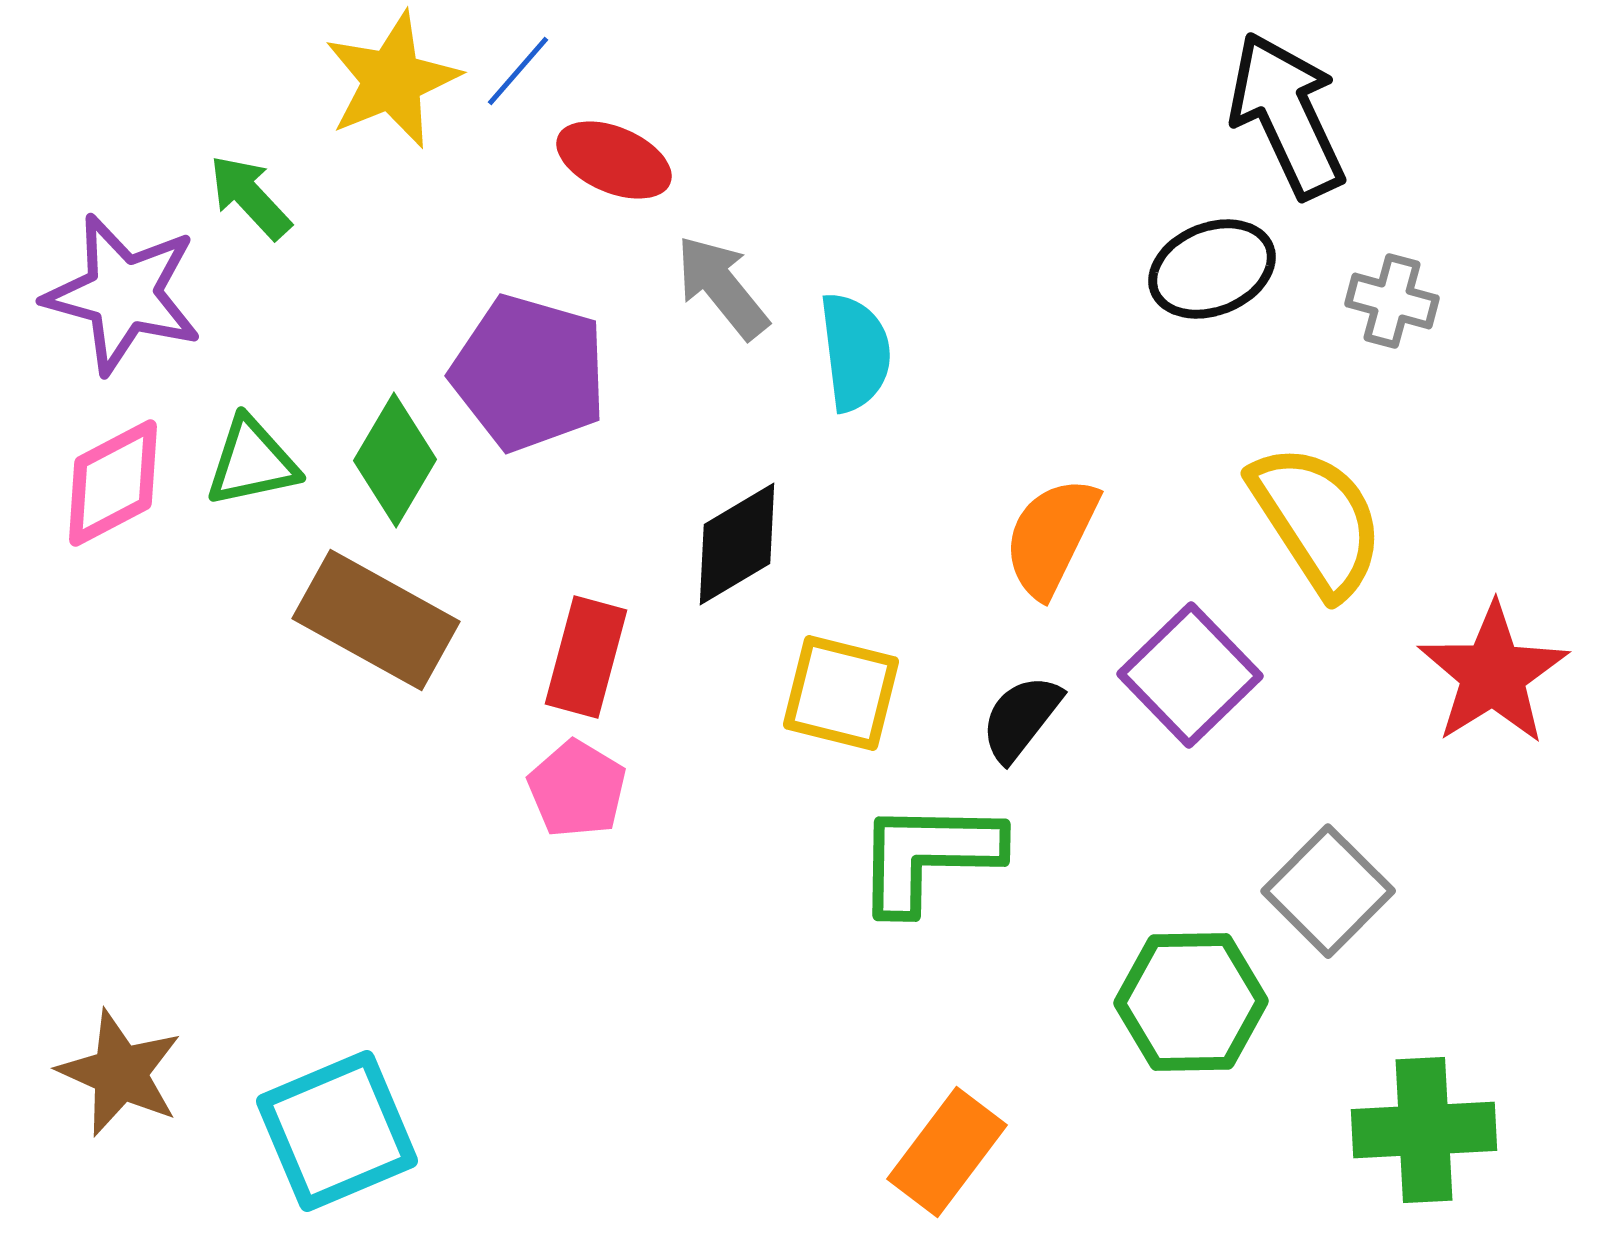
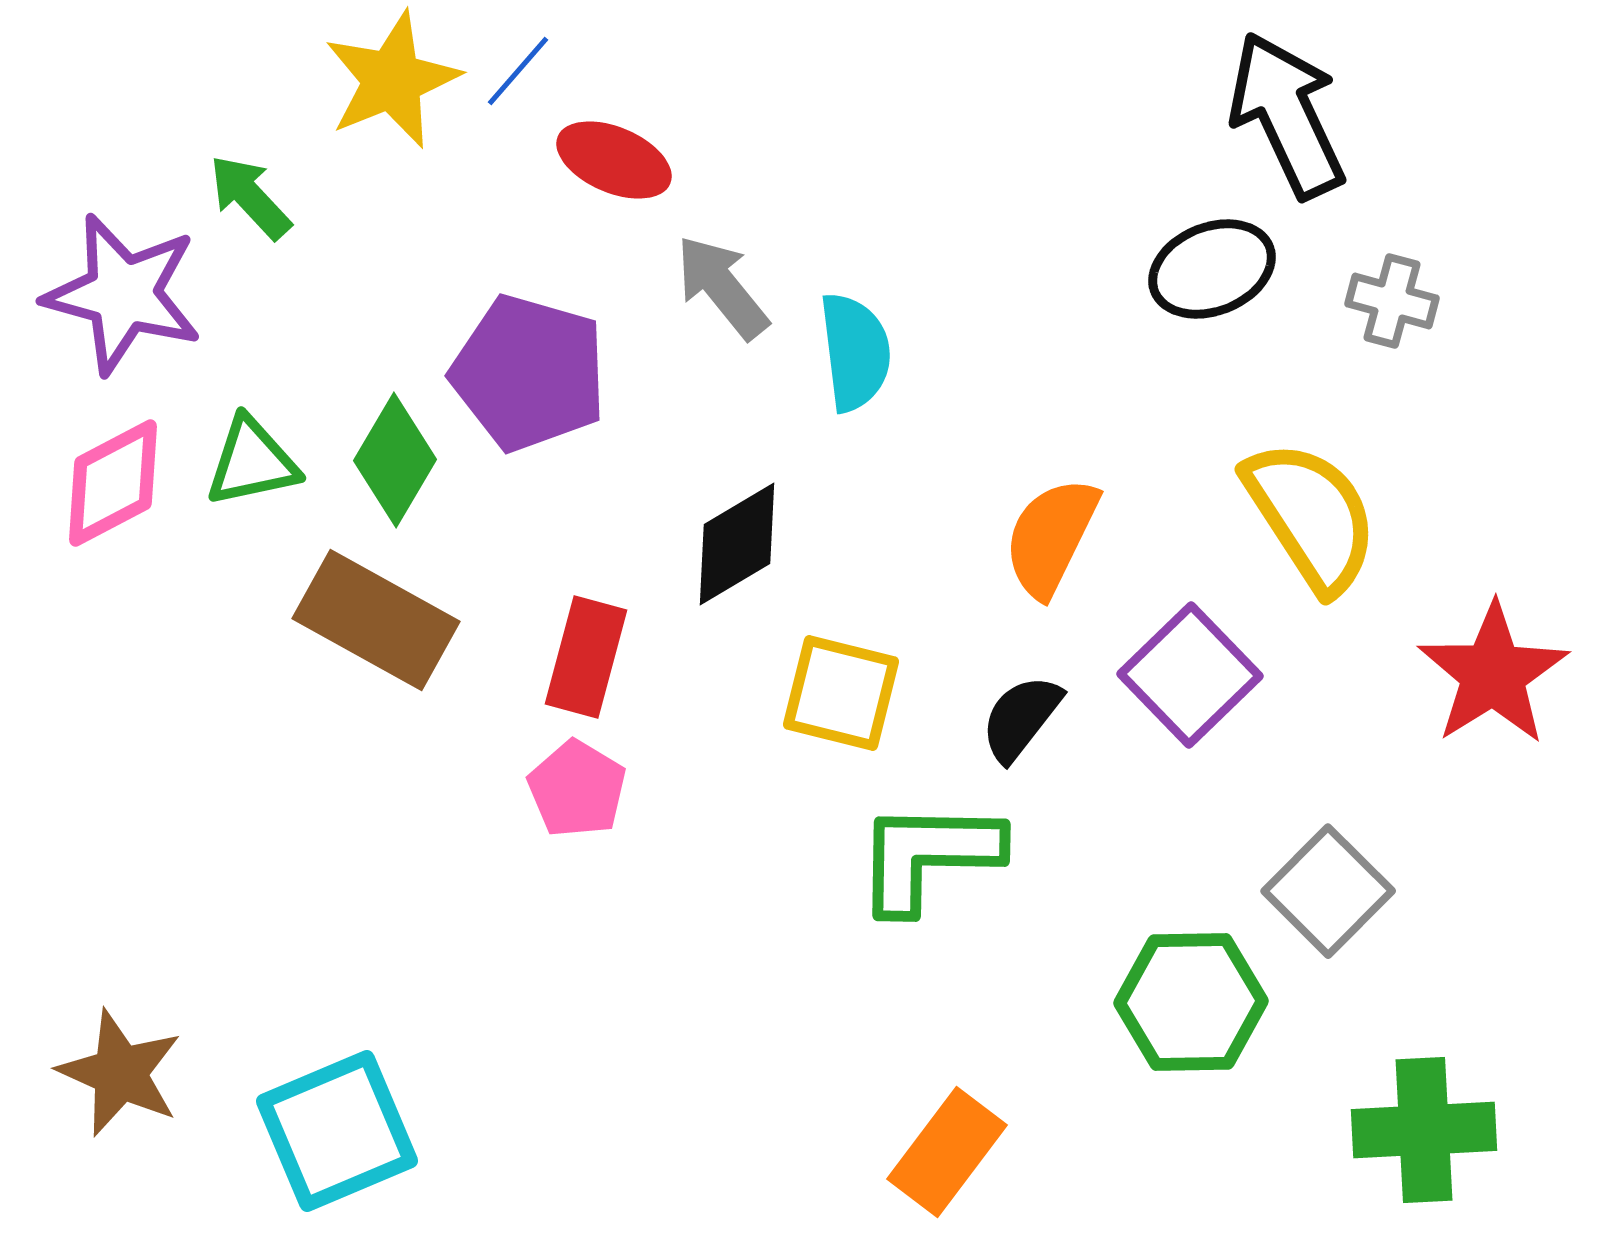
yellow semicircle: moved 6 px left, 4 px up
